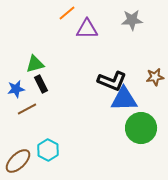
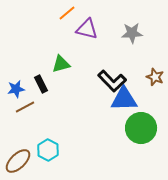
gray star: moved 13 px down
purple triangle: rotated 15 degrees clockwise
green triangle: moved 26 px right
brown star: rotated 30 degrees clockwise
black L-shape: rotated 24 degrees clockwise
brown line: moved 2 px left, 2 px up
